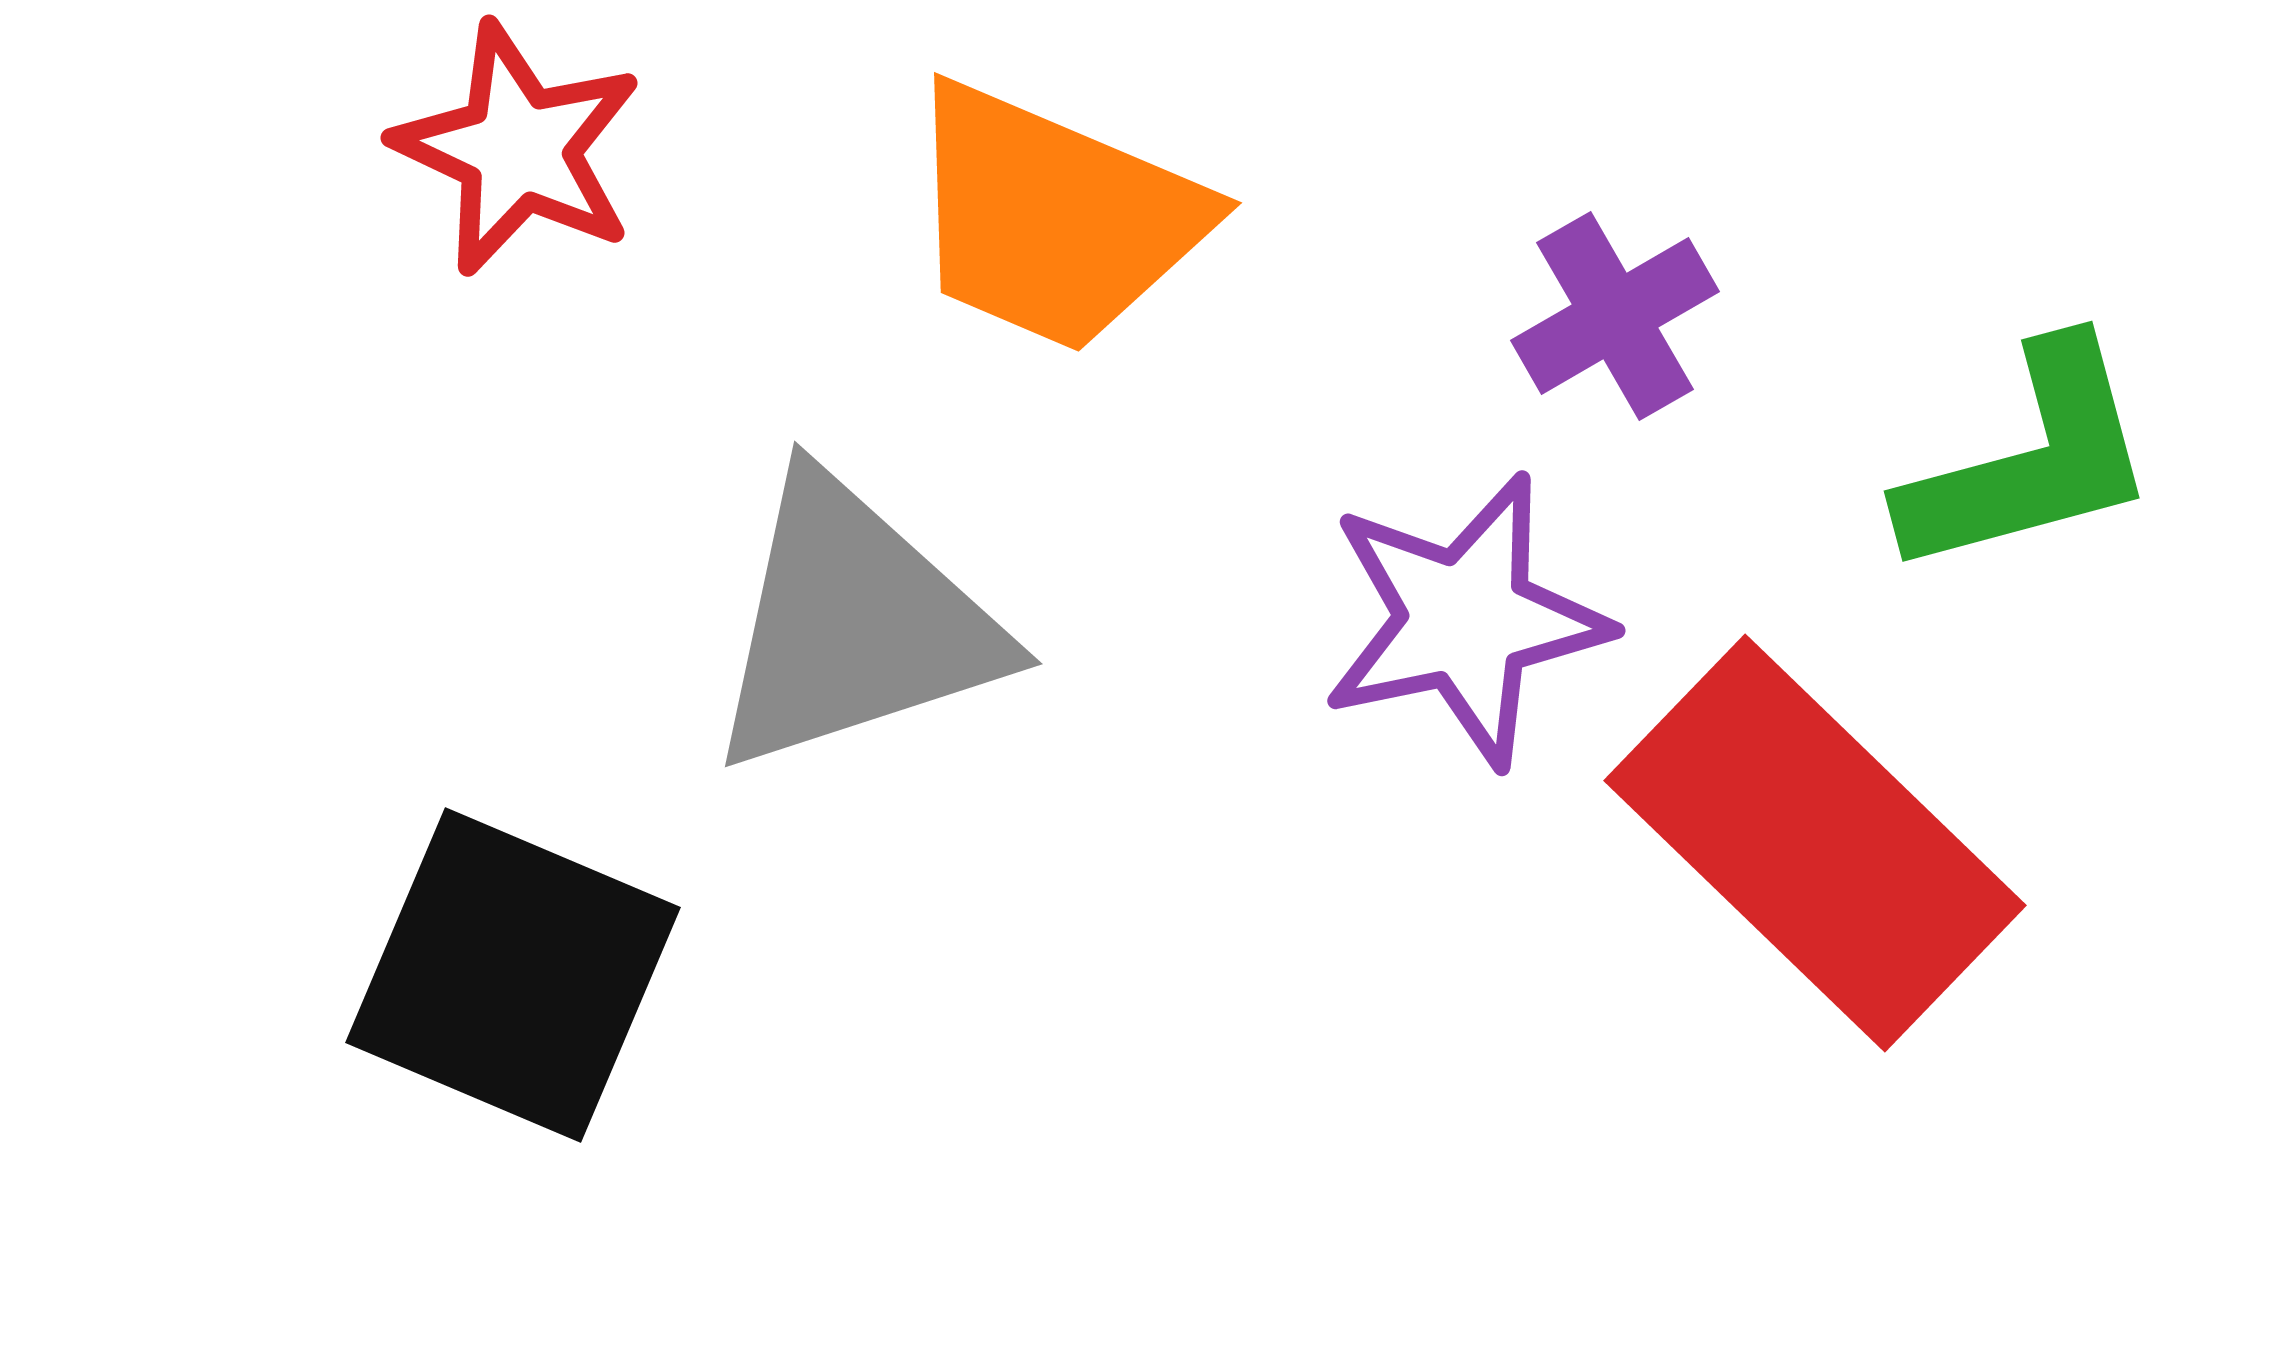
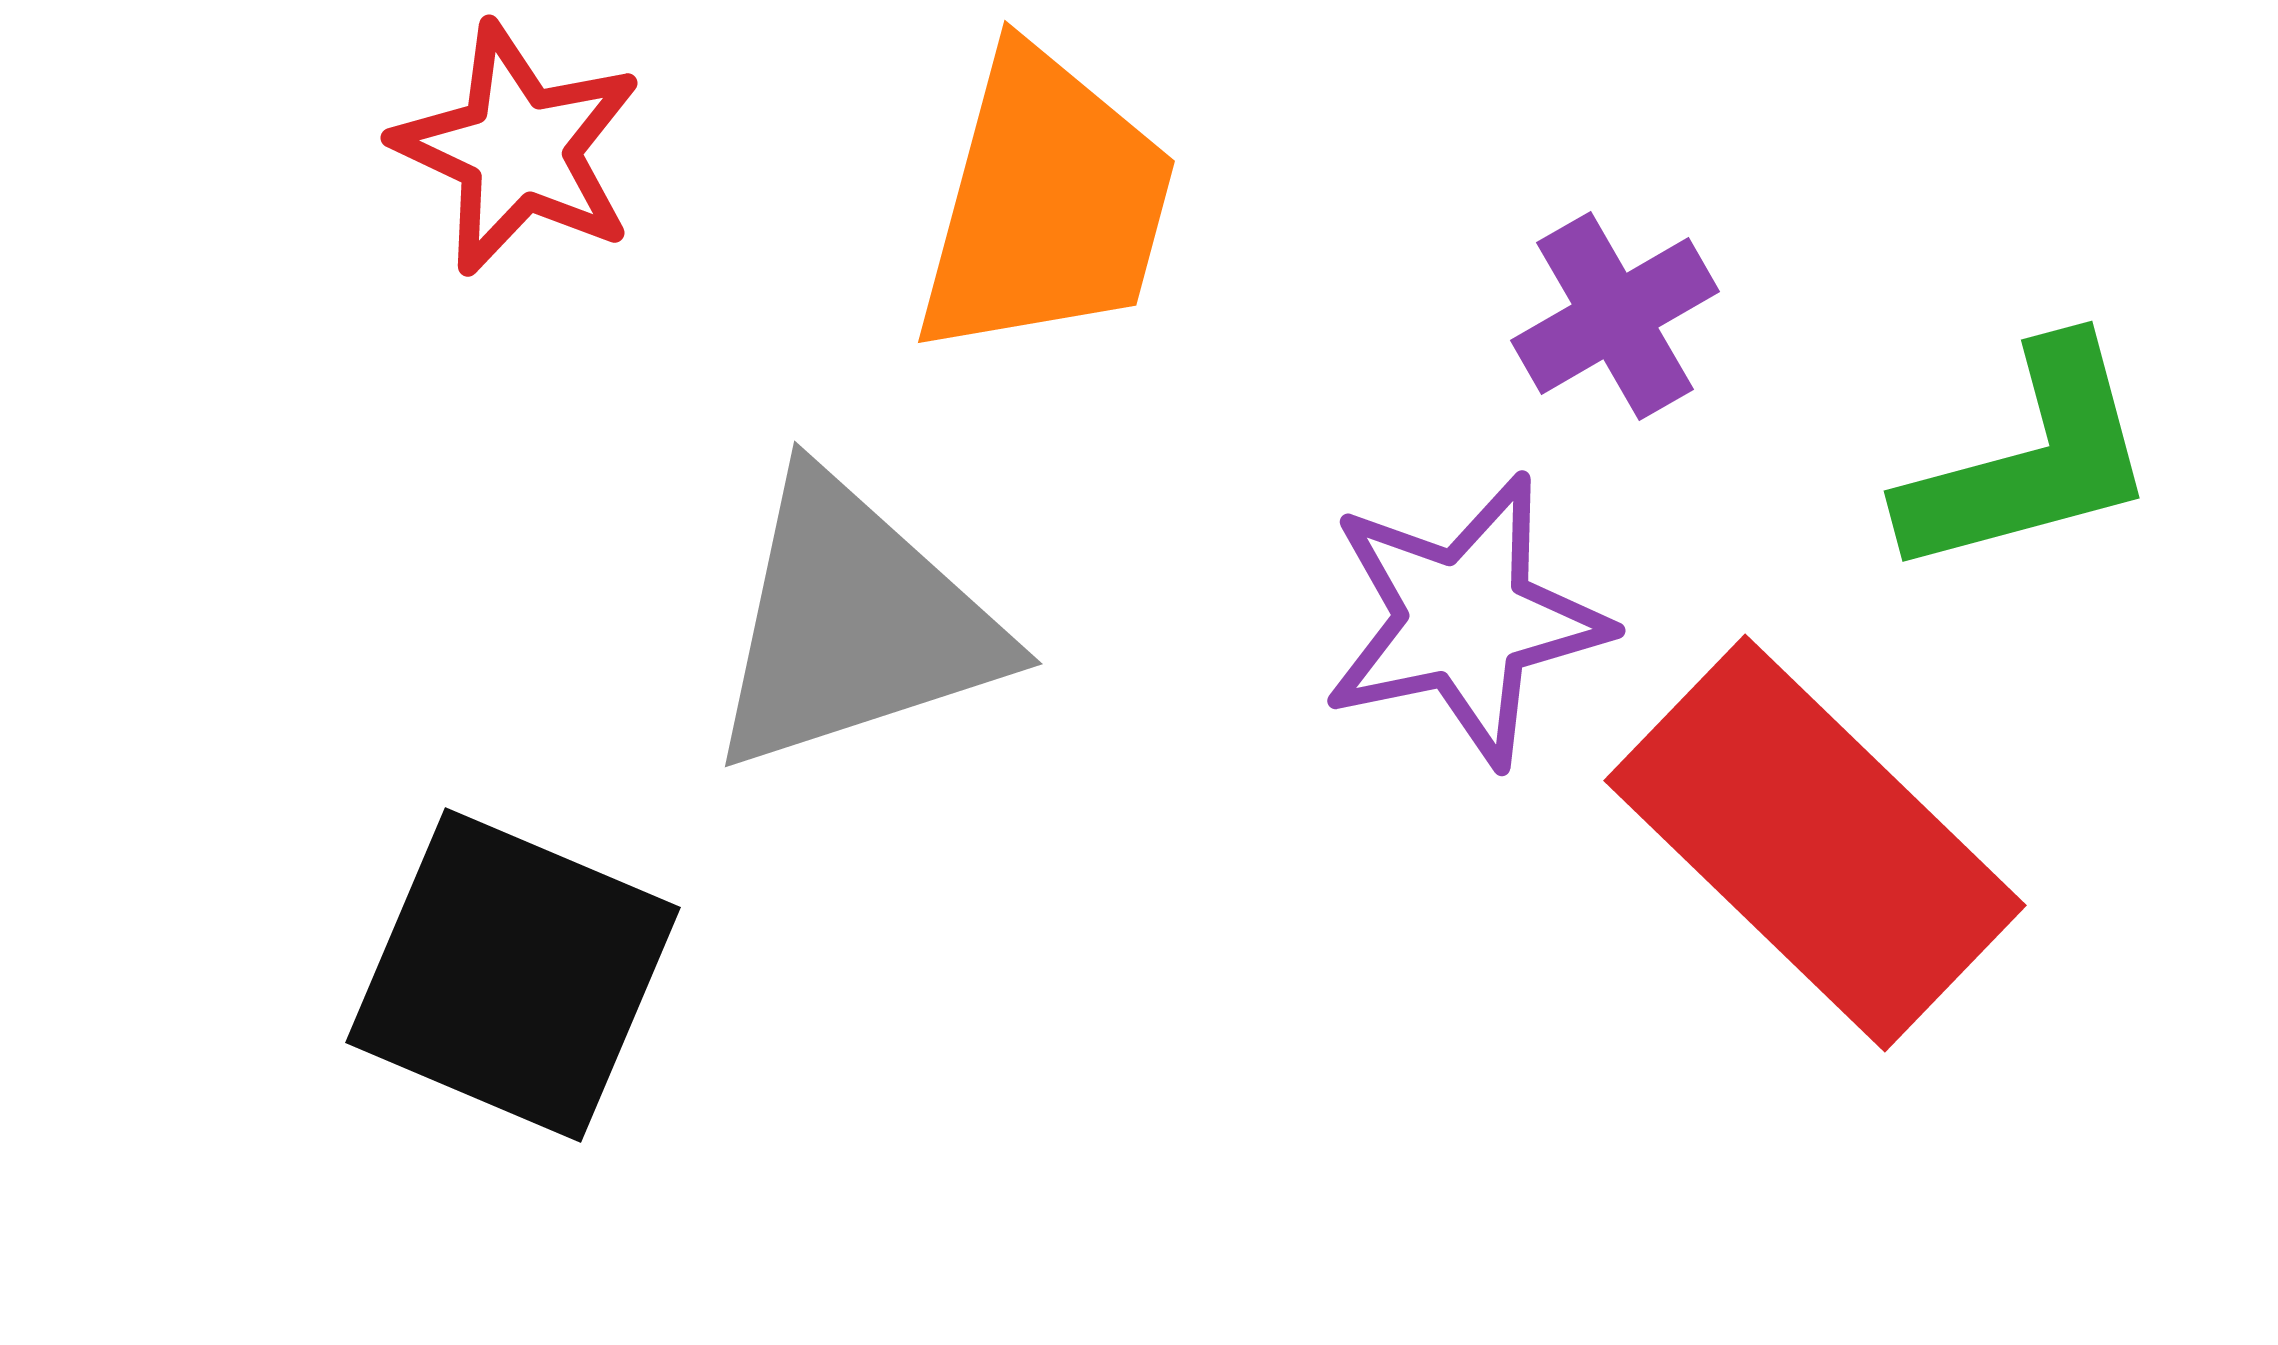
orange trapezoid: moved 8 px left, 14 px up; rotated 98 degrees counterclockwise
